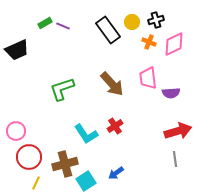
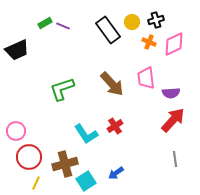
pink trapezoid: moved 2 px left
red arrow: moved 5 px left, 11 px up; rotated 32 degrees counterclockwise
